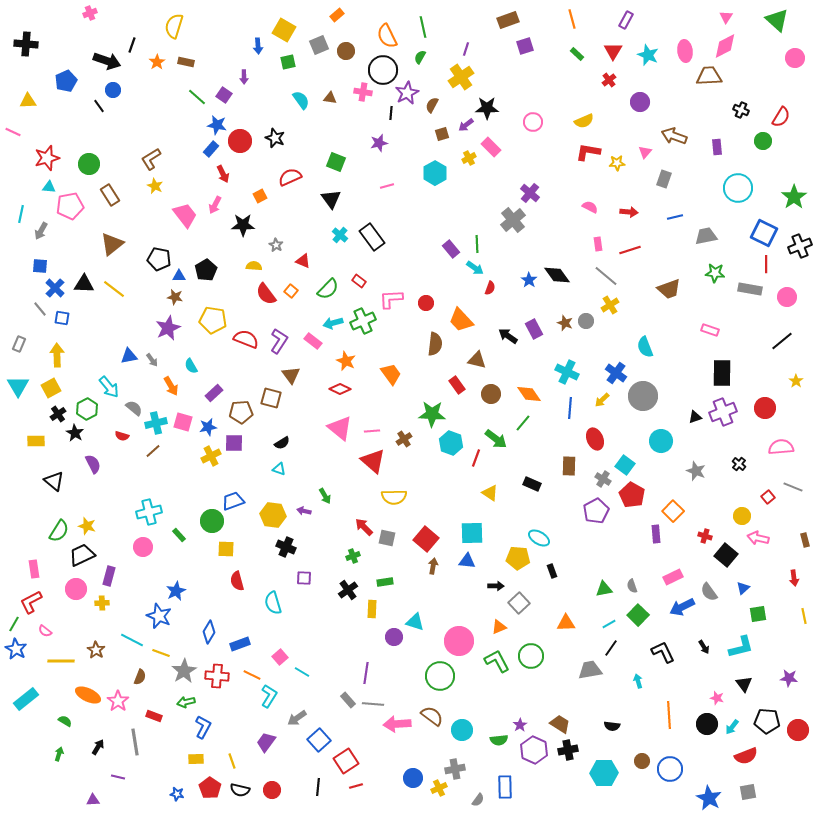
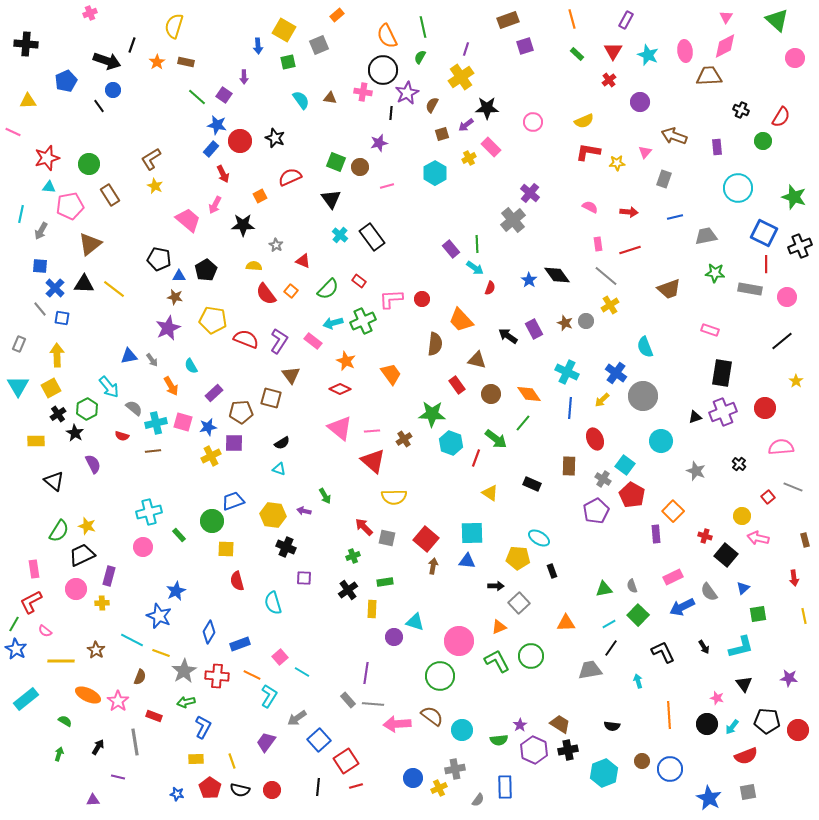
brown circle at (346, 51): moved 14 px right, 116 px down
green star at (794, 197): rotated 20 degrees counterclockwise
pink trapezoid at (185, 215): moved 3 px right, 5 px down; rotated 12 degrees counterclockwise
brown triangle at (112, 244): moved 22 px left
red circle at (426, 303): moved 4 px left, 4 px up
black rectangle at (722, 373): rotated 8 degrees clockwise
brown line at (153, 451): rotated 35 degrees clockwise
cyan hexagon at (604, 773): rotated 20 degrees counterclockwise
